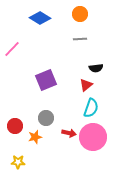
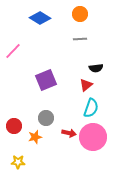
pink line: moved 1 px right, 2 px down
red circle: moved 1 px left
